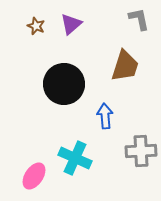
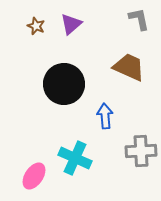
brown trapezoid: moved 4 px right, 1 px down; rotated 84 degrees counterclockwise
